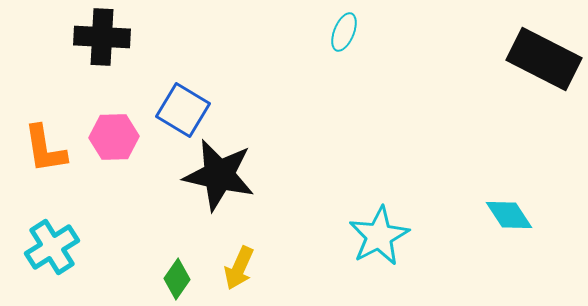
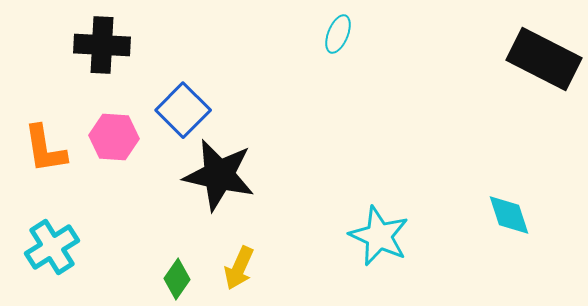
cyan ellipse: moved 6 px left, 2 px down
black cross: moved 8 px down
blue square: rotated 14 degrees clockwise
pink hexagon: rotated 6 degrees clockwise
cyan diamond: rotated 15 degrees clockwise
cyan star: rotated 20 degrees counterclockwise
